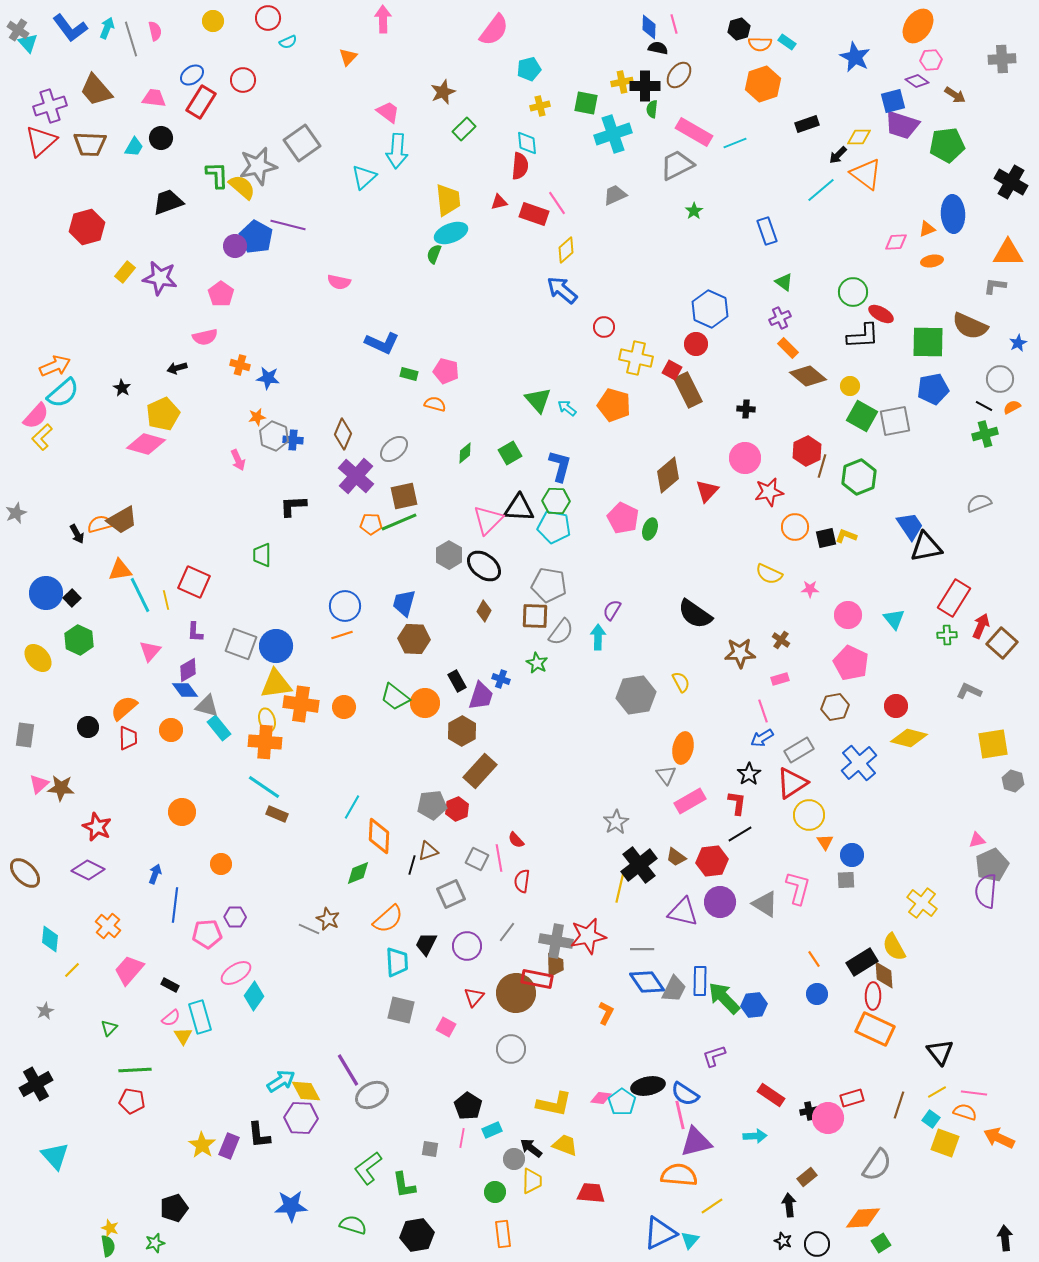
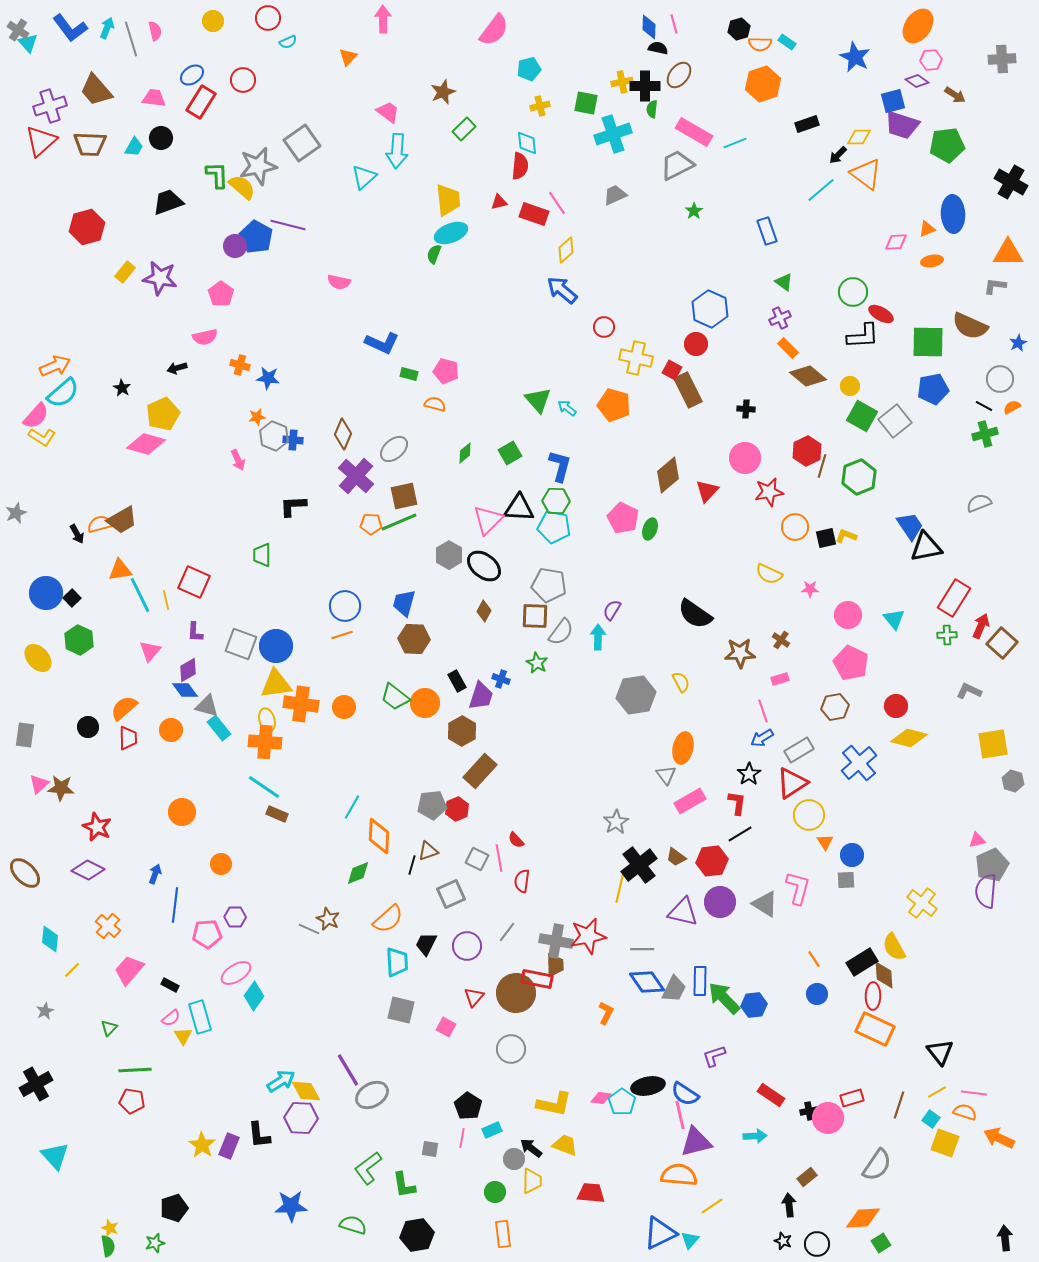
gray square at (895, 421): rotated 28 degrees counterclockwise
yellow L-shape at (42, 437): rotated 104 degrees counterclockwise
